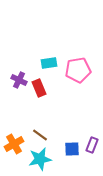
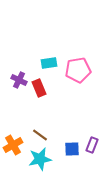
orange cross: moved 1 px left, 1 px down
